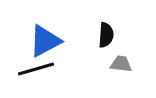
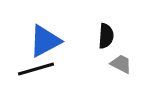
black semicircle: moved 1 px down
gray trapezoid: rotated 20 degrees clockwise
